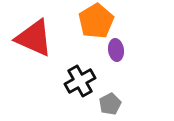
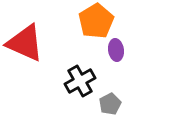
red triangle: moved 9 px left, 5 px down
